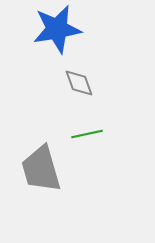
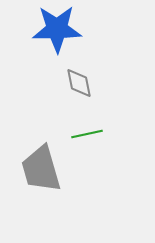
blue star: rotated 9 degrees clockwise
gray diamond: rotated 8 degrees clockwise
